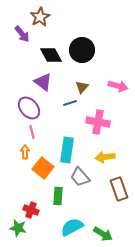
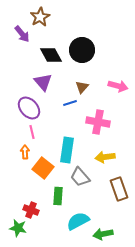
purple triangle: rotated 12 degrees clockwise
cyan semicircle: moved 6 px right, 6 px up
green arrow: rotated 138 degrees clockwise
